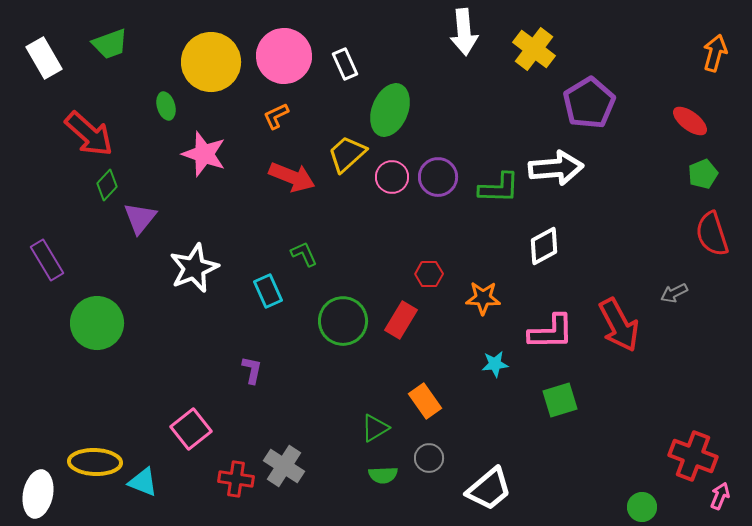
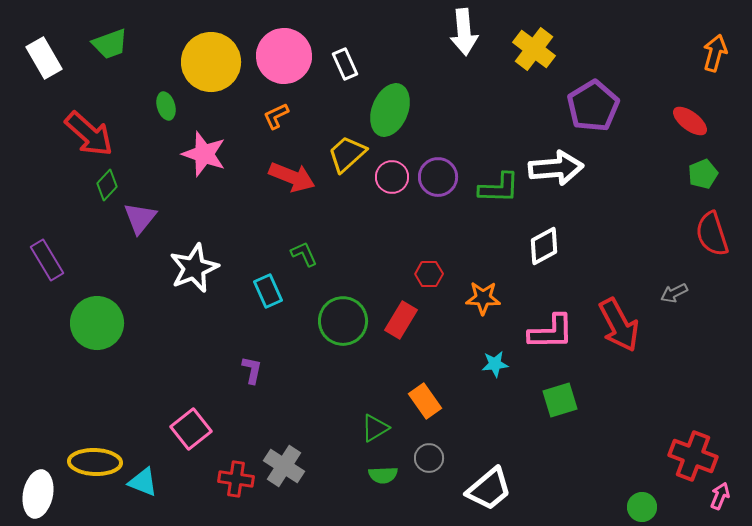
purple pentagon at (589, 103): moved 4 px right, 3 px down
